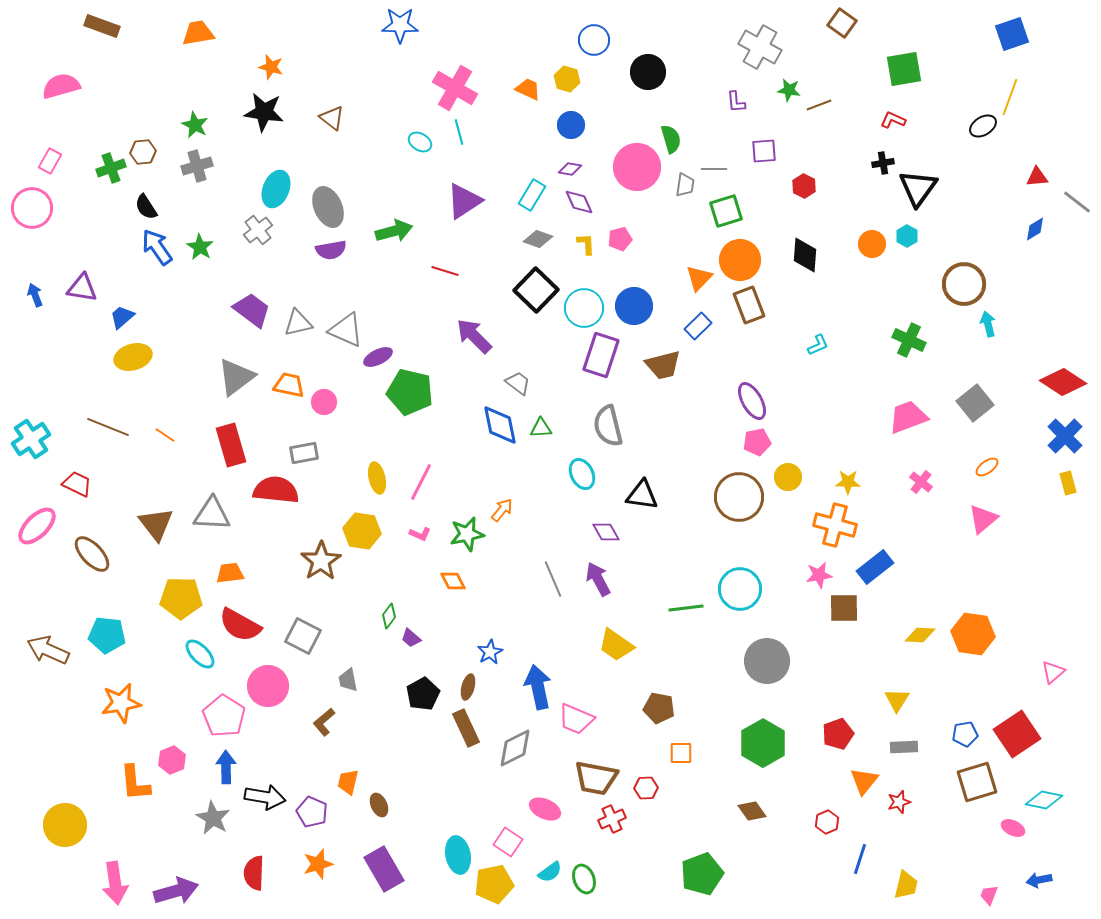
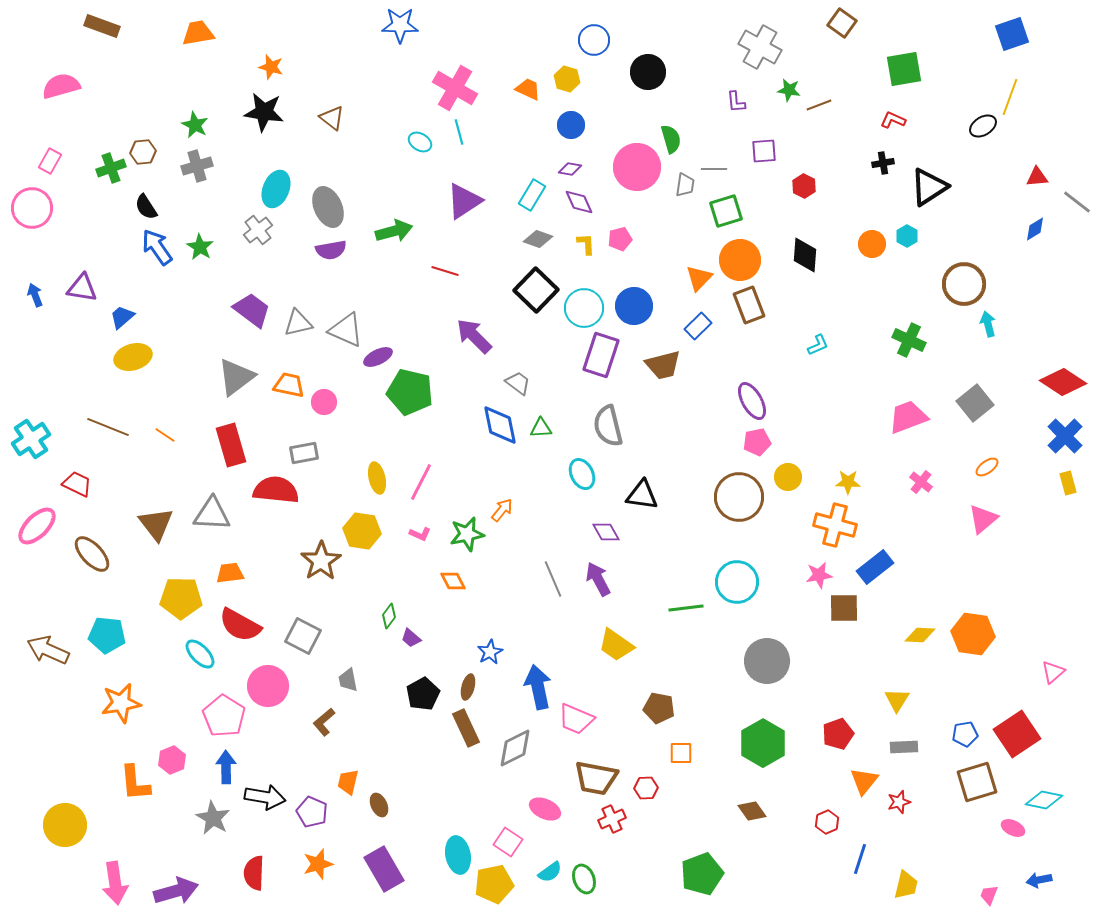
black triangle at (918, 188): moved 11 px right, 1 px up; rotated 21 degrees clockwise
cyan circle at (740, 589): moved 3 px left, 7 px up
